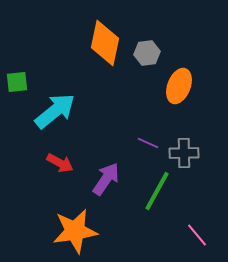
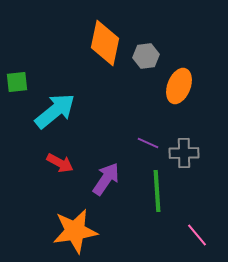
gray hexagon: moved 1 px left, 3 px down
green line: rotated 33 degrees counterclockwise
